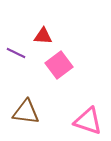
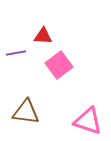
purple line: rotated 36 degrees counterclockwise
